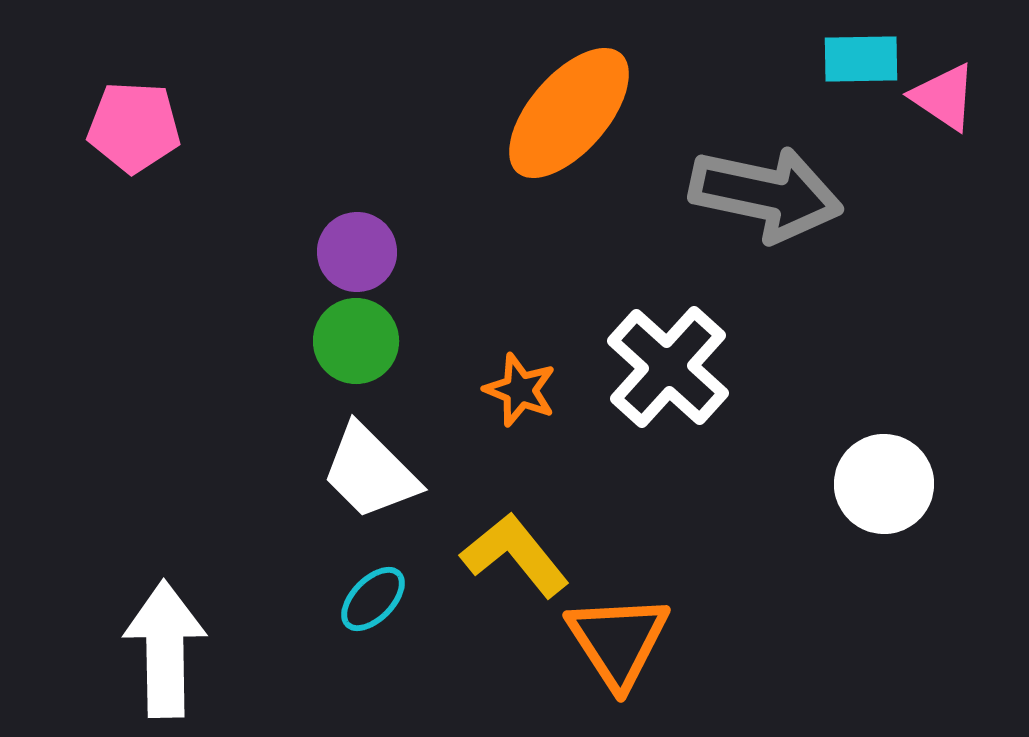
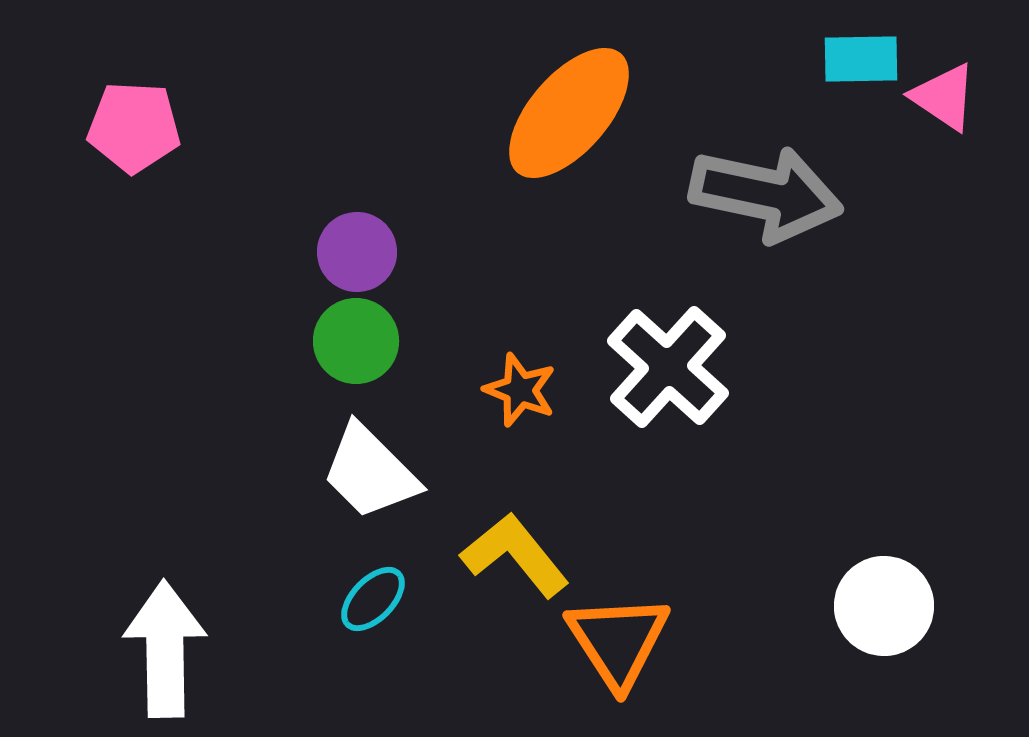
white circle: moved 122 px down
